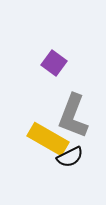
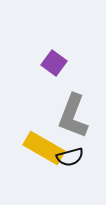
yellow rectangle: moved 4 px left, 9 px down
black semicircle: rotated 12 degrees clockwise
